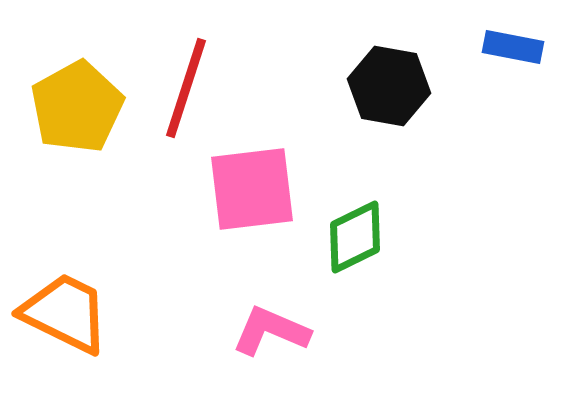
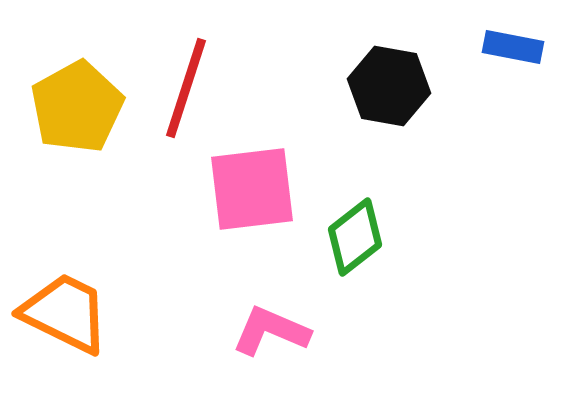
green diamond: rotated 12 degrees counterclockwise
